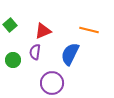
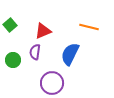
orange line: moved 3 px up
